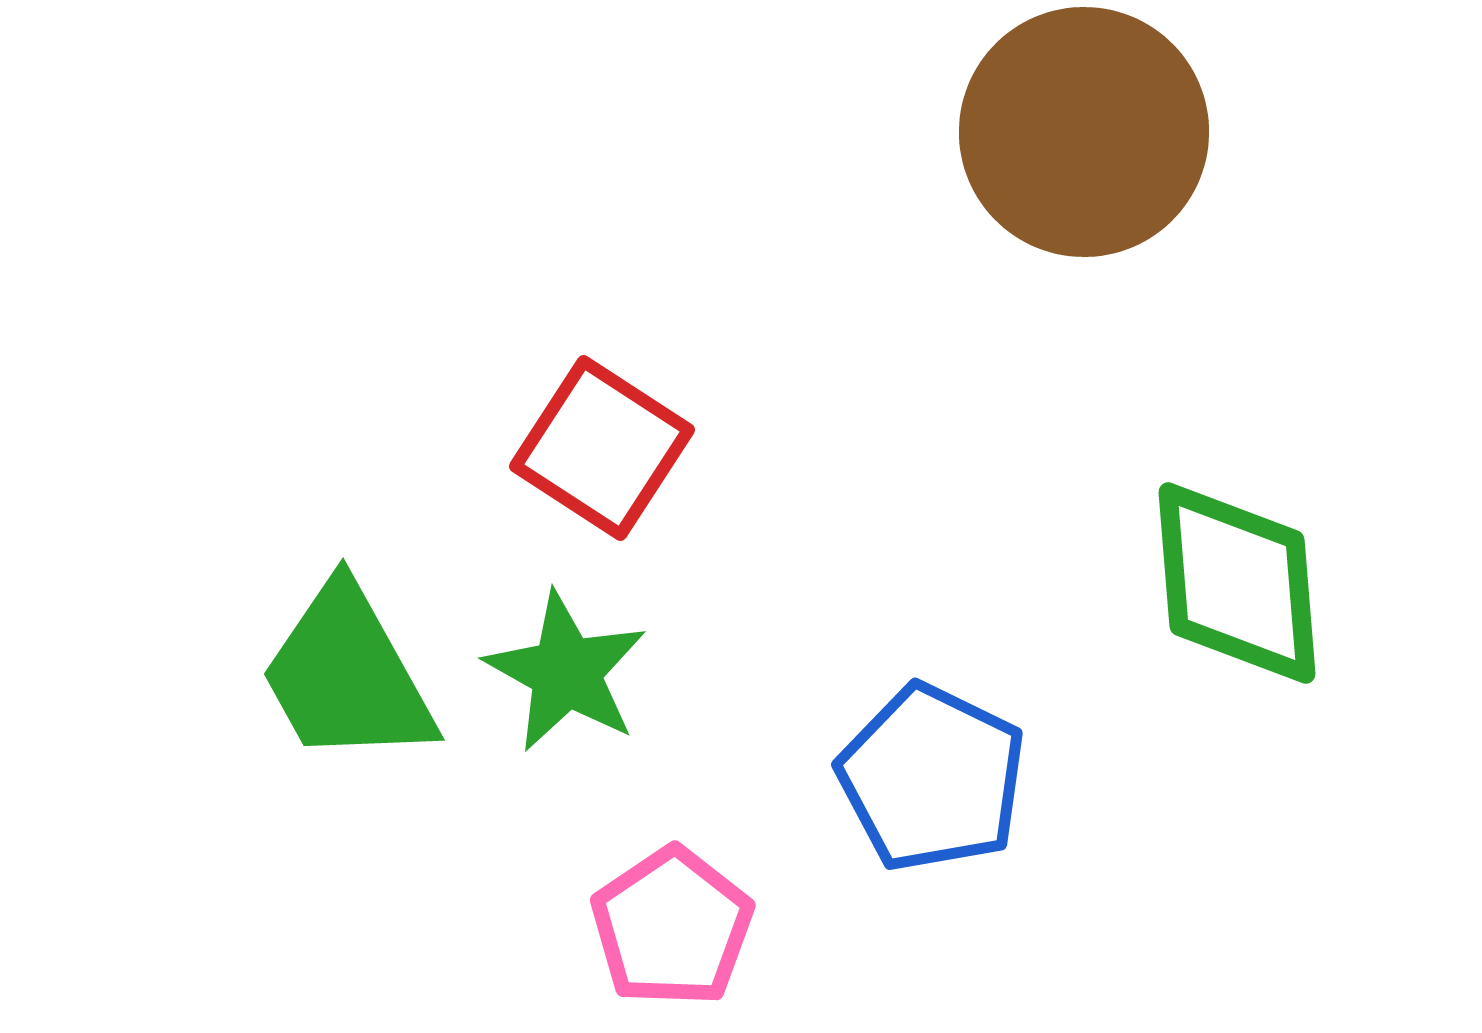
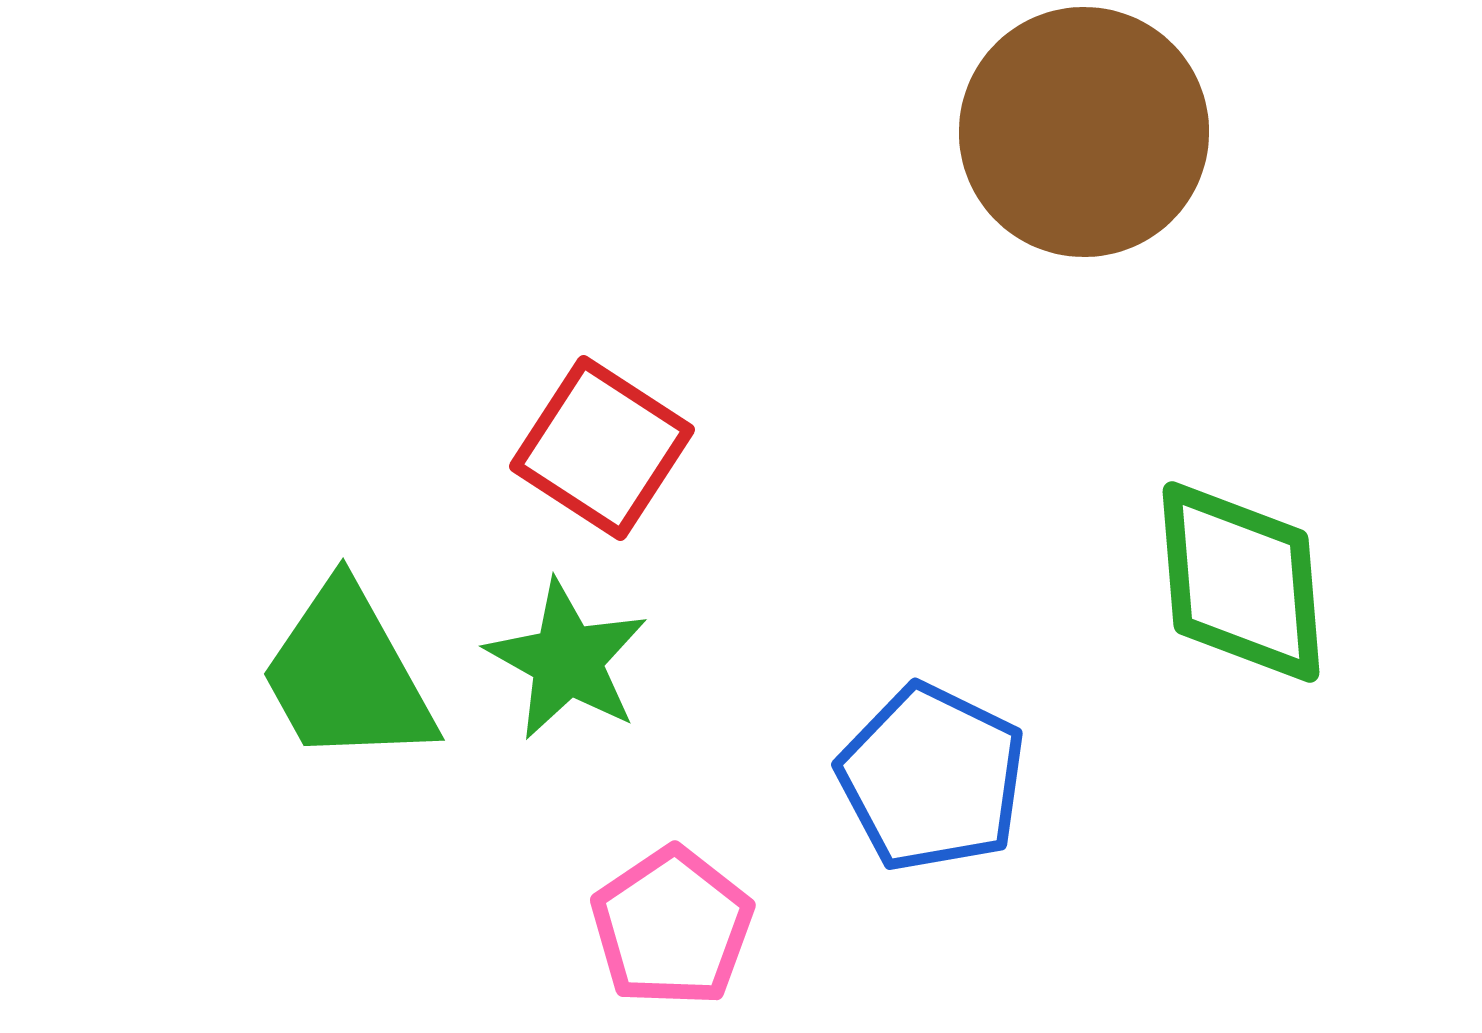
green diamond: moved 4 px right, 1 px up
green star: moved 1 px right, 12 px up
